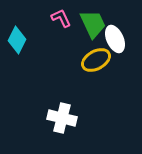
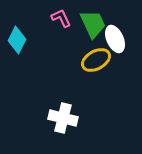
white cross: moved 1 px right
